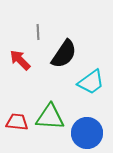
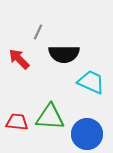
gray line: rotated 28 degrees clockwise
black semicircle: rotated 56 degrees clockwise
red arrow: moved 1 px left, 1 px up
cyan trapezoid: rotated 120 degrees counterclockwise
blue circle: moved 1 px down
